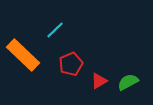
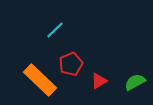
orange rectangle: moved 17 px right, 25 px down
green semicircle: moved 7 px right
